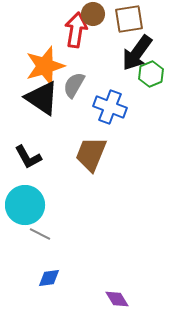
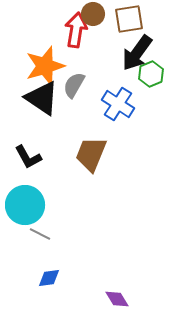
blue cross: moved 8 px right, 3 px up; rotated 12 degrees clockwise
